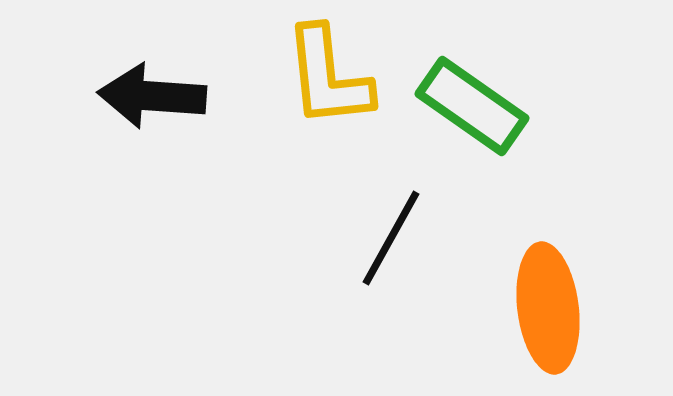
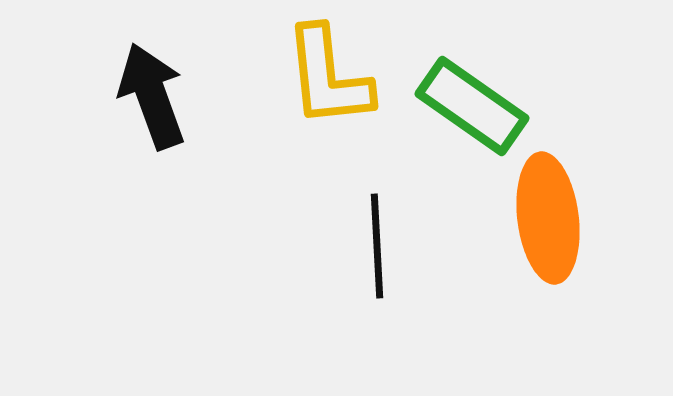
black arrow: rotated 66 degrees clockwise
black line: moved 14 px left, 8 px down; rotated 32 degrees counterclockwise
orange ellipse: moved 90 px up
